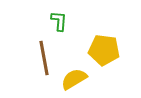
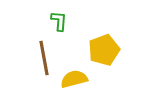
yellow pentagon: rotated 28 degrees counterclockwise
yellow semicircle: rotated 16 degrees clockwise
